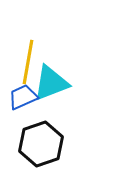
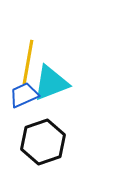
blue trapezoid: moved 1 px right, 2 px up
black hexagon: moved 2 px right, 2 px up
